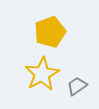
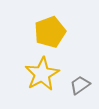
gray trapezoid: moved 3 px right, 1 px up
